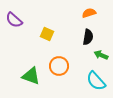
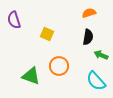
purple semicircle: rotated 30 degrees clockwise
